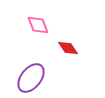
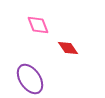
purple ellipse: moved 1 px left, 1 px down; rotated 72 degrees counterclockwise
